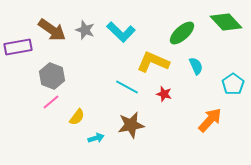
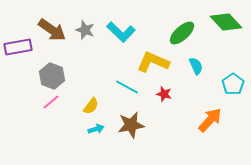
yellow semicircle: moved 14 px right, 11 px up
cyan arrow: moved 9 px up
